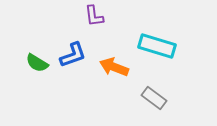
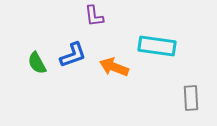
cyan rectangle: rotated 9 degrees counterclockwise
green semicircle: rotated 30 degrees clockwise
gray rectangle: moved 37 px right; rotated 50 degrees clockwise
